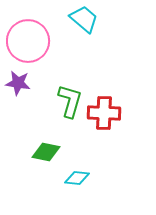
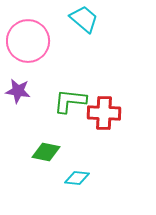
purple star: moved 8 px down
green L-shape: rotated 100 degrees counterclockwise
